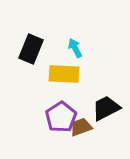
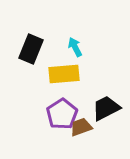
cyan arrow: moved 1 px up
yellow rectangle: rotated 8 degrees counterclockwise
purple pentagon: moved 1 px right, 3 px up
